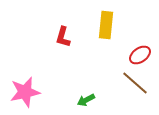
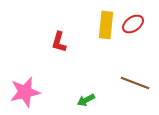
red L-shape: moved 4 px left, 5 px down
red ellipse: moved 7 px left, 31 px up
brown line: rotated 20 degrees counterclockwise
